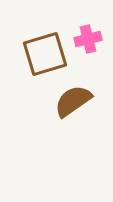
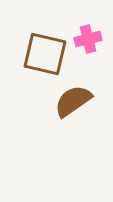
brown square: rotated 30 degrees clockwise
